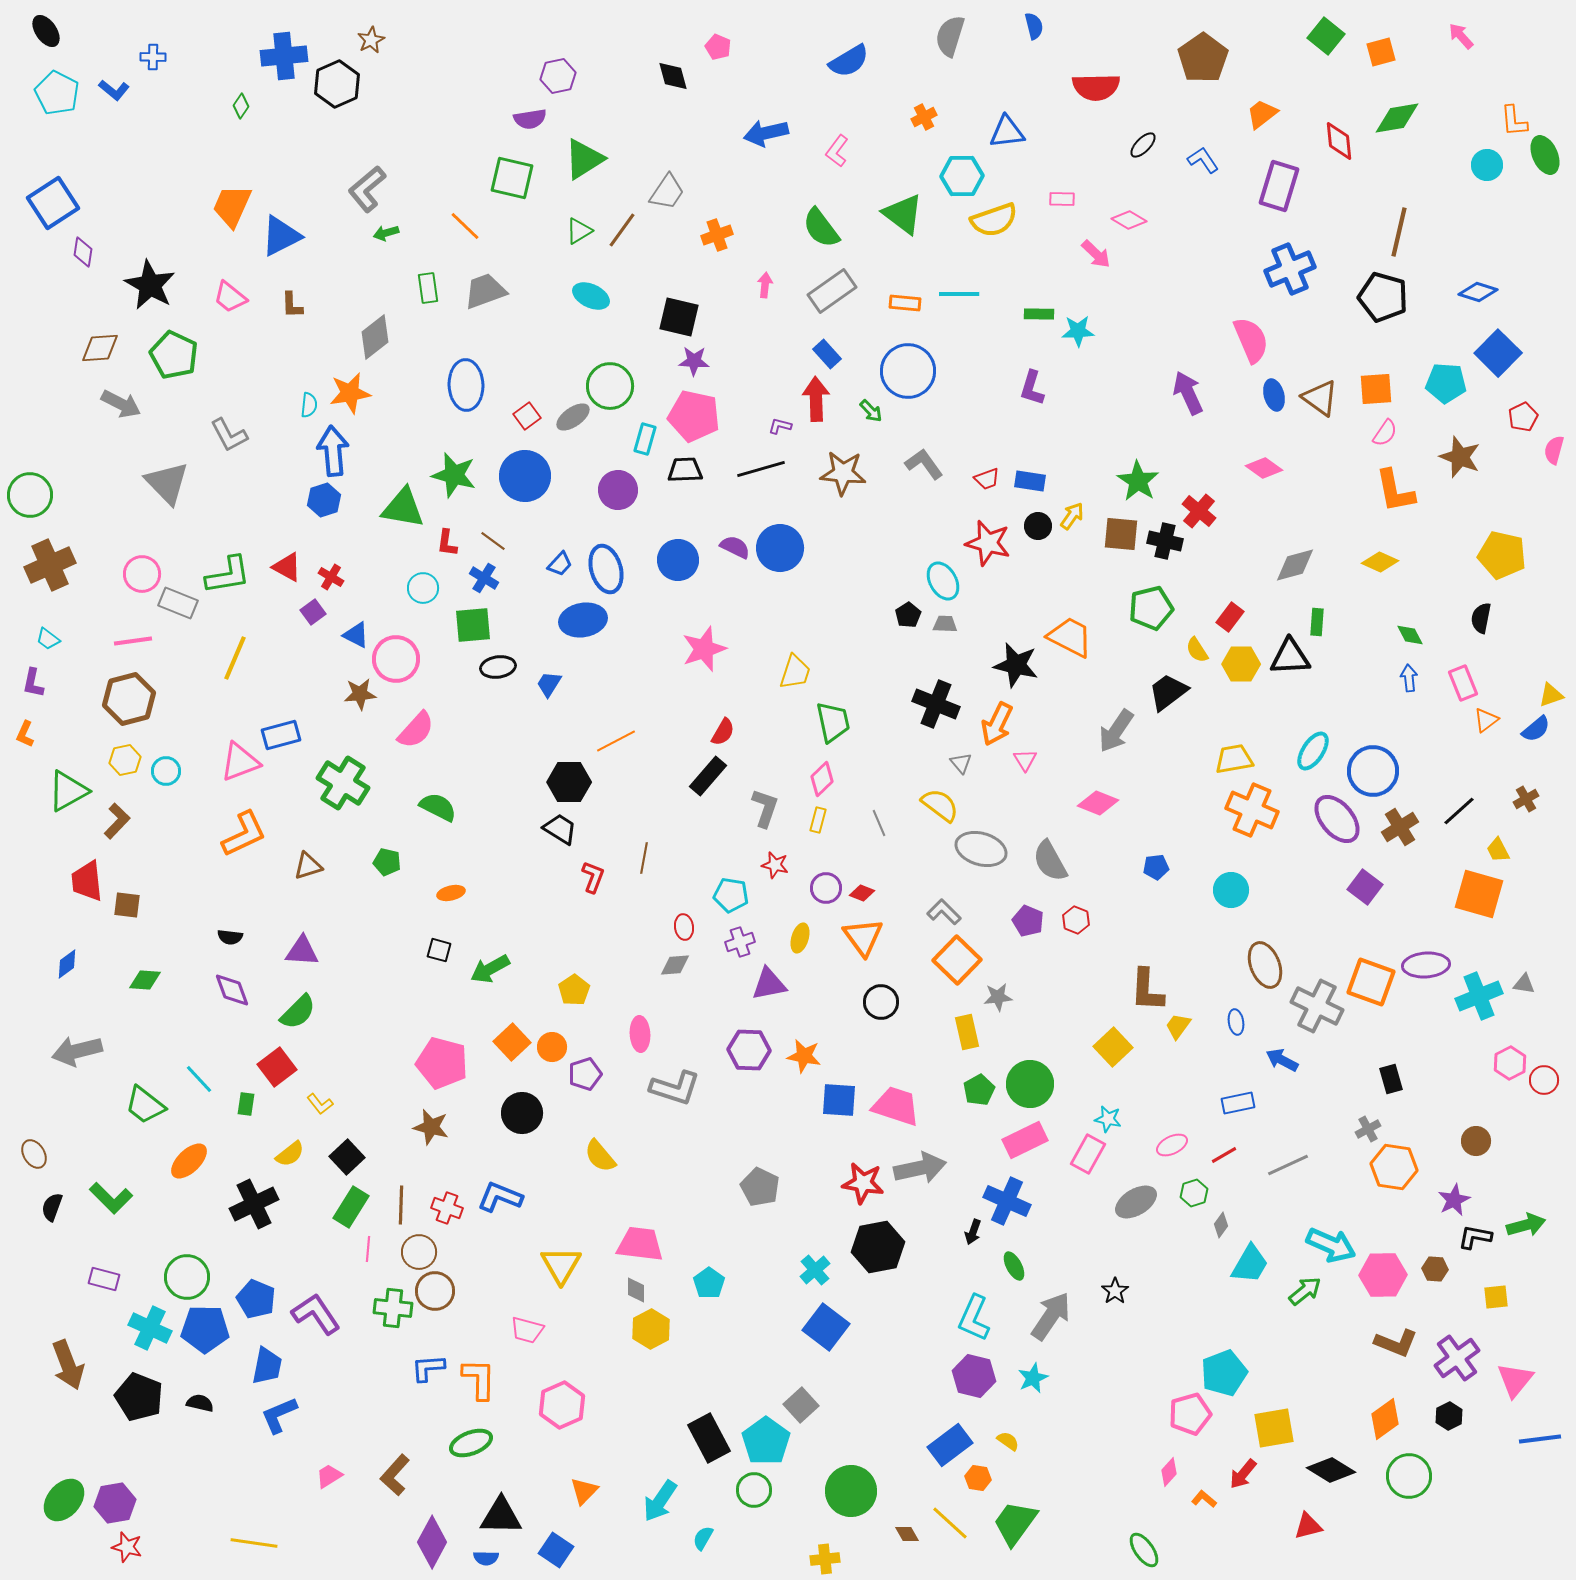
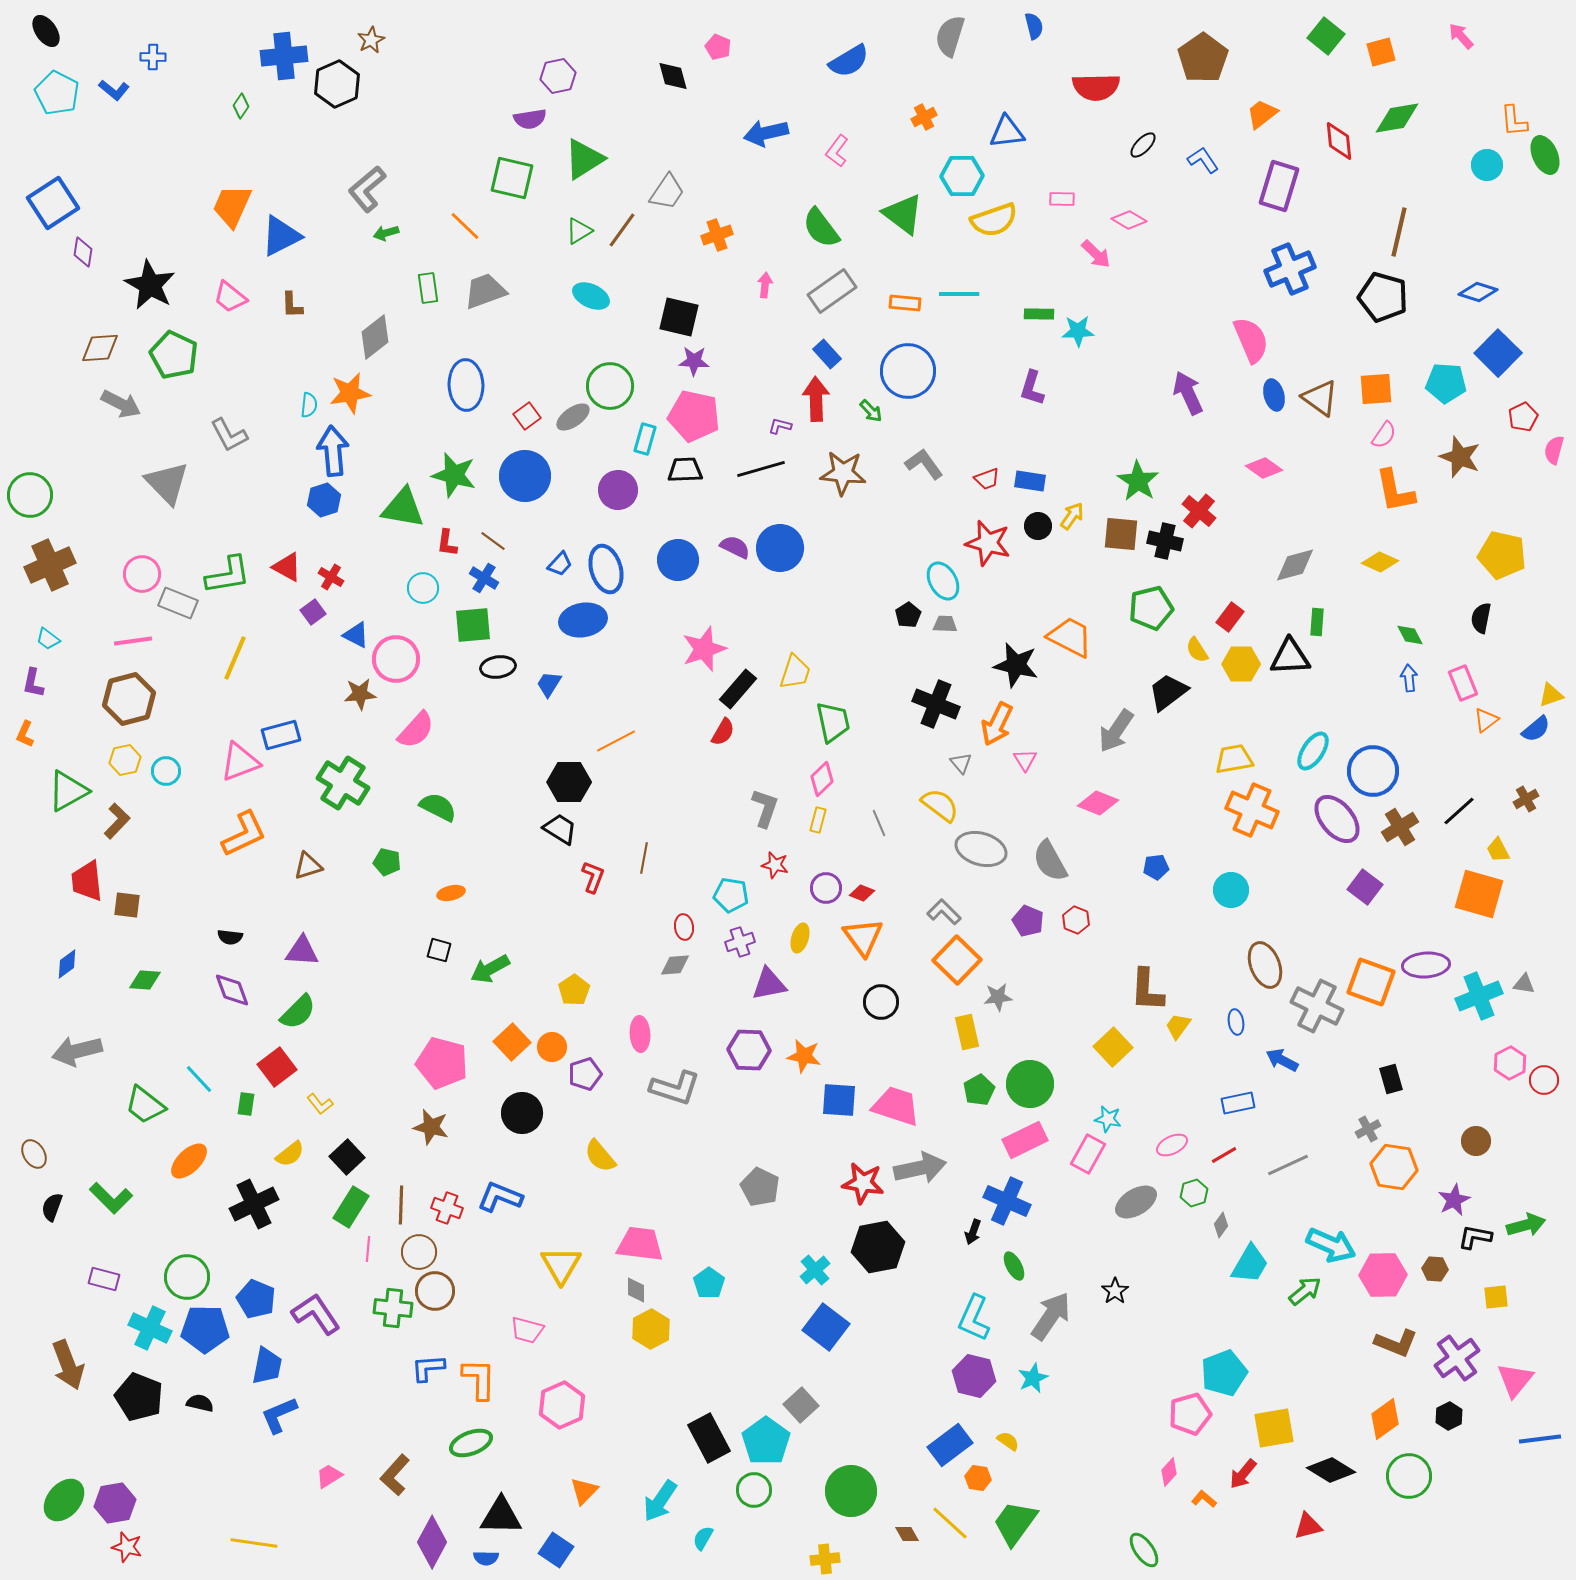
pink semicircle at (1385, 433): moved 1 px left, 2 px down
black rectangle at (708, 776): moved 30 px right, 87 px up
